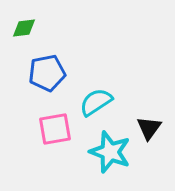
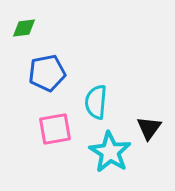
cyan semicircle: rotated 52 degrees counterclockwise
cyan star: rotated 12 degrees clockwise
